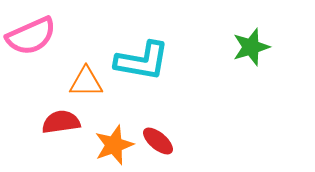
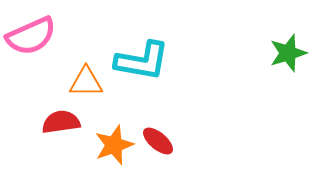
green star: moved 37 px right, 6 px down
